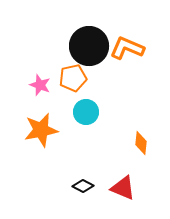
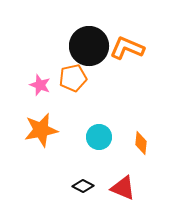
cyan circle: moved 13 px right, 25 px down
